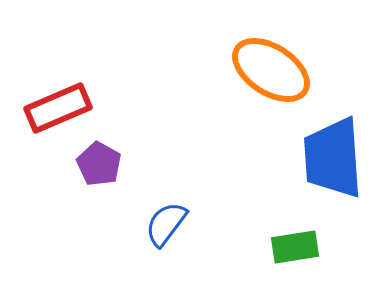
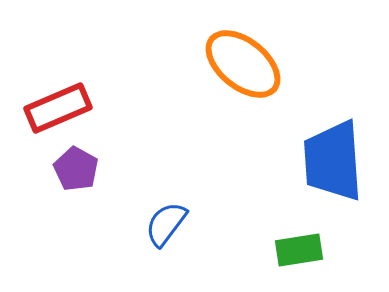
orange ellipse: moved 28 px left, 6 px up; rotated 6 degrees clockwise
blue trapezoid: moved 3 px down
purple pentagon: moved 23 px left, 5 px down
green rectangle: moved 4 px right, 3 px down
